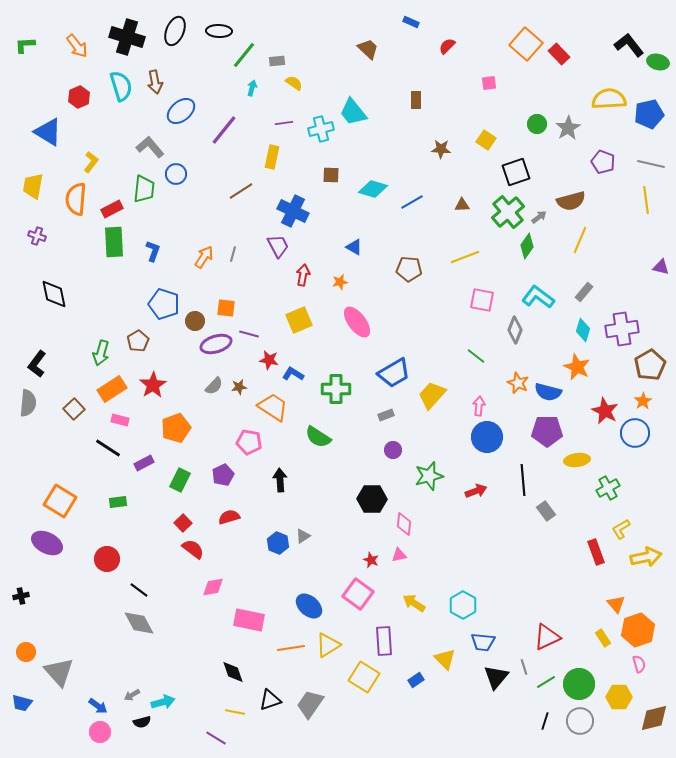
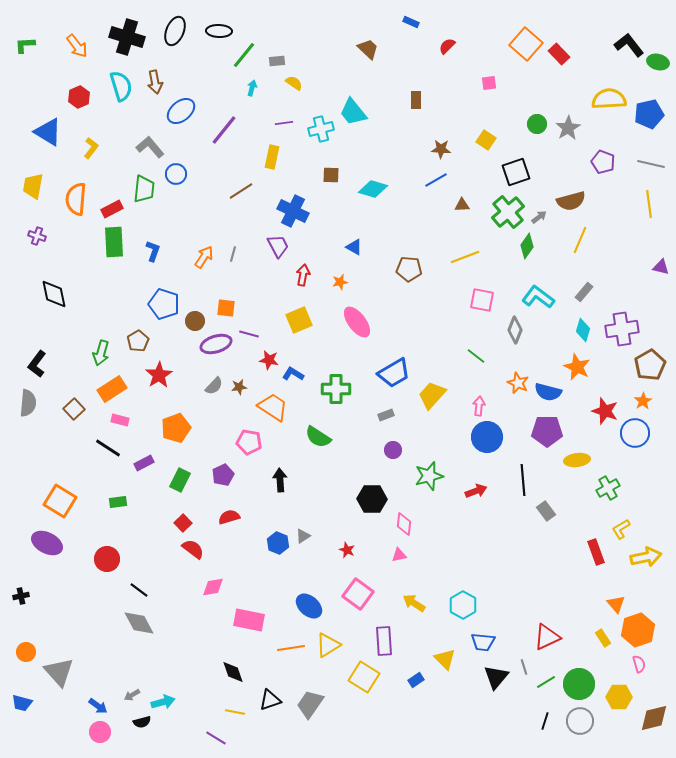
yellow L-shape at (91, 162): moved 14 px up
yellow line at (646, 200): moved 3 px right, 4 px down
blue line at (412, 202): moved 24 px right, 22 px up
red star at (153, 385): moved 6 px right, 10 px up
red star at (605, 411): rotated 8 degrees counterclockwise
red star at (371, 560): moved 24 px left, 10 px up
